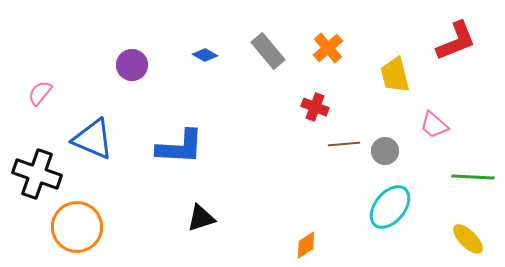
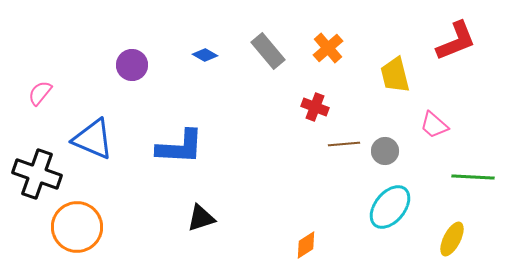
yellow ellipse: moved 16 px left; rotated 72 degrees clockwise
